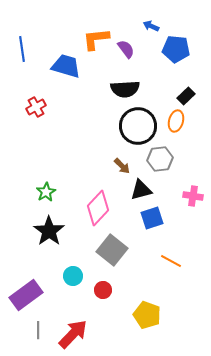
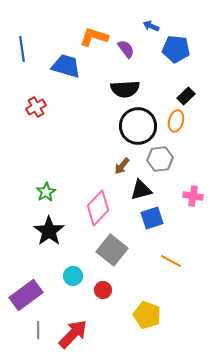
orange L-shape: moved 2 px left, 2 px up; rotated 24 degrees clockwise
brown arrow: rotated 84 degrees clockwise
